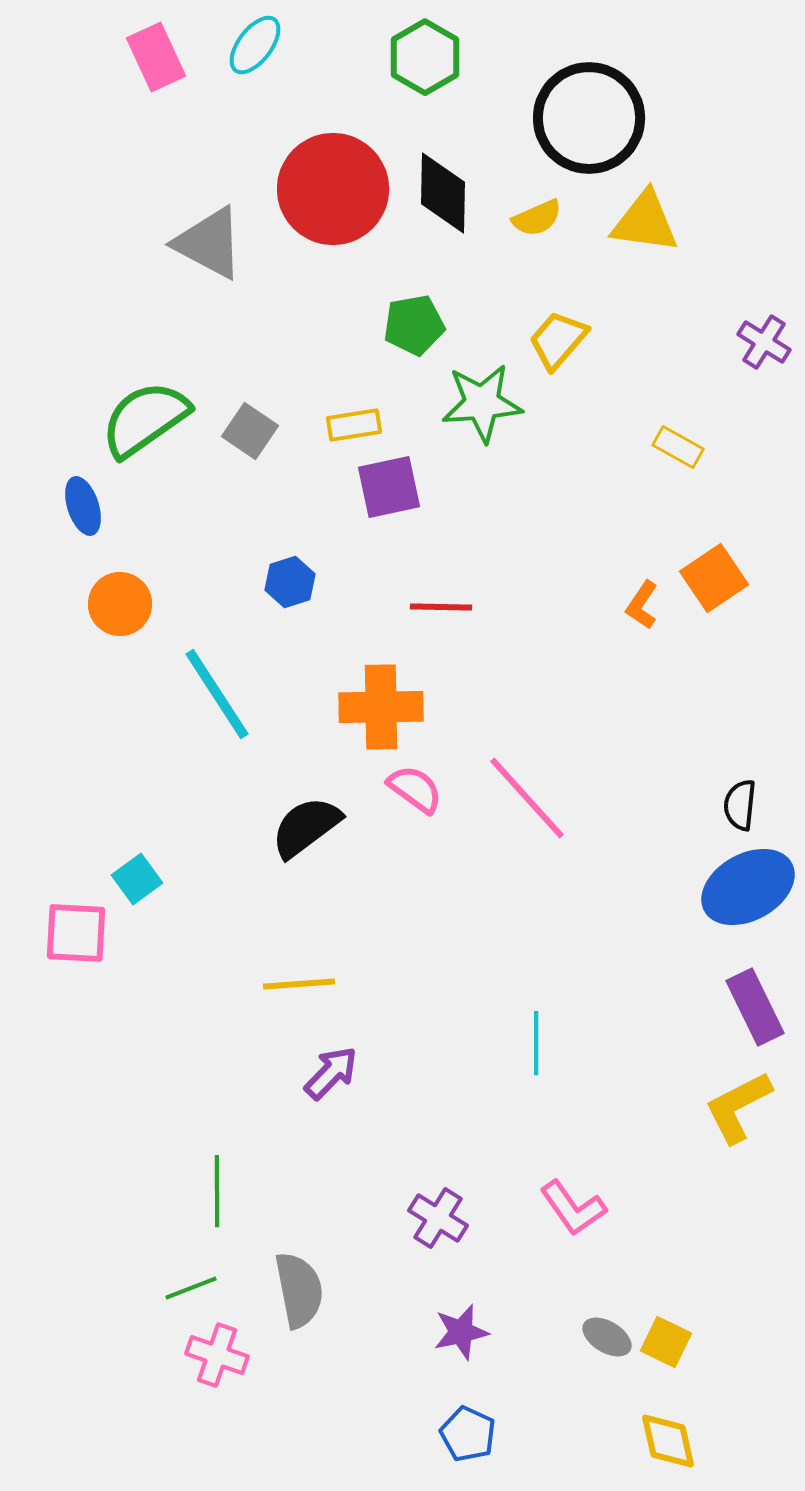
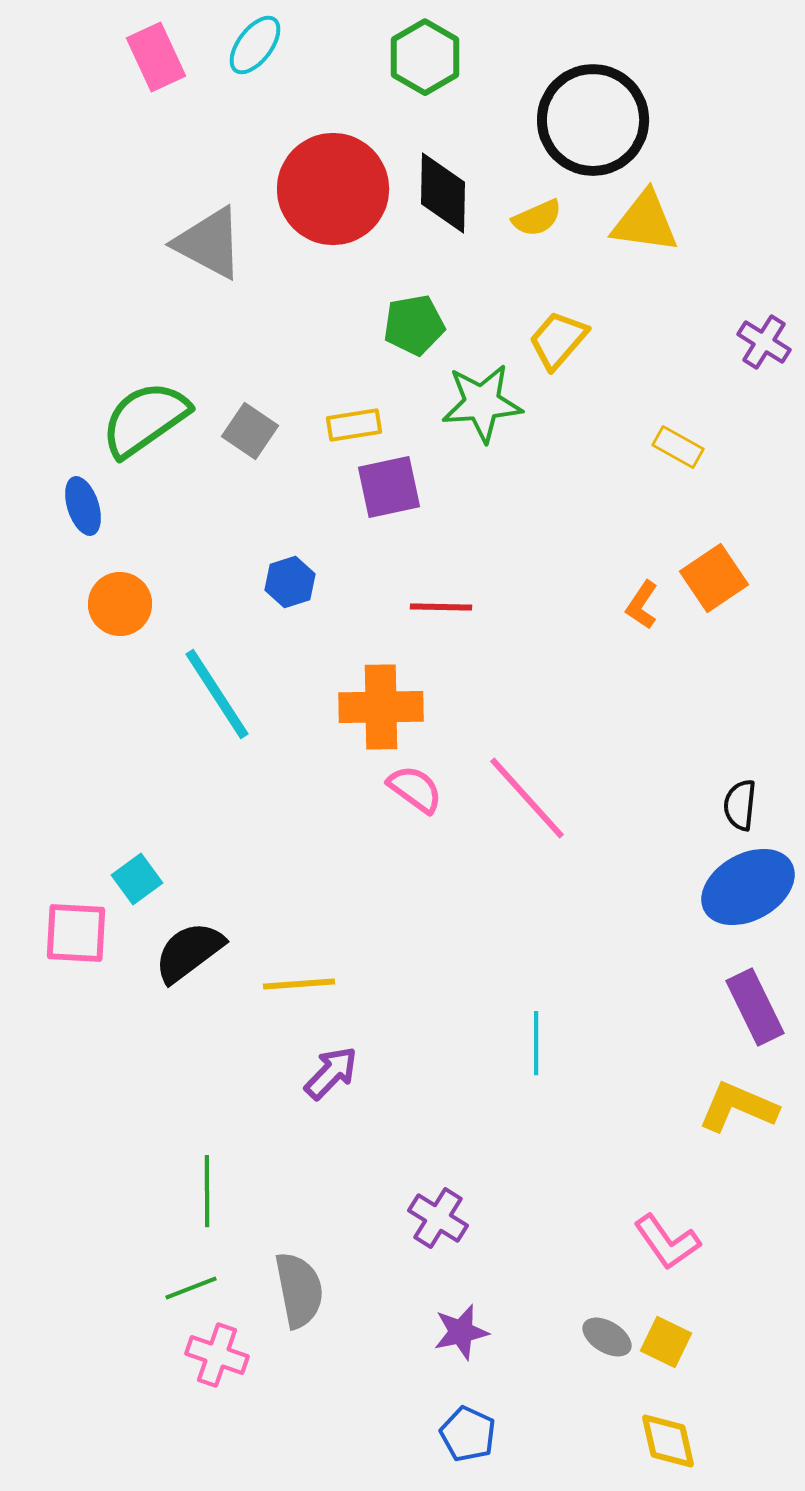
black circle at (589, 118): moved 4 px right, 2 px down
black semicircle at (306, 827): moved 117 px left, 125 px down
yellow L-shape at (738, 1107): rotated 50 degrees clockwise
green line at (217, 1191): moved 10 px left
pink L-shape at (573, 1208): moved 94 px right, 34 px down
